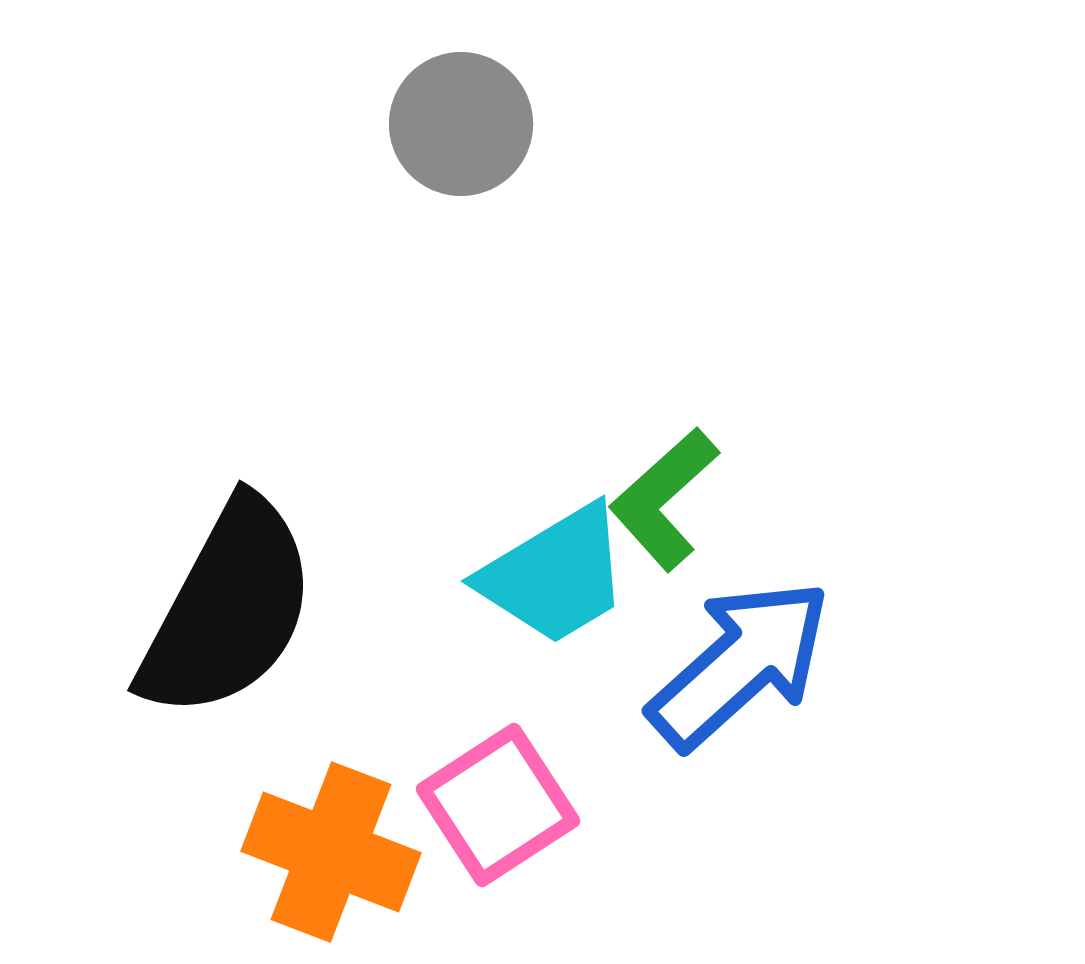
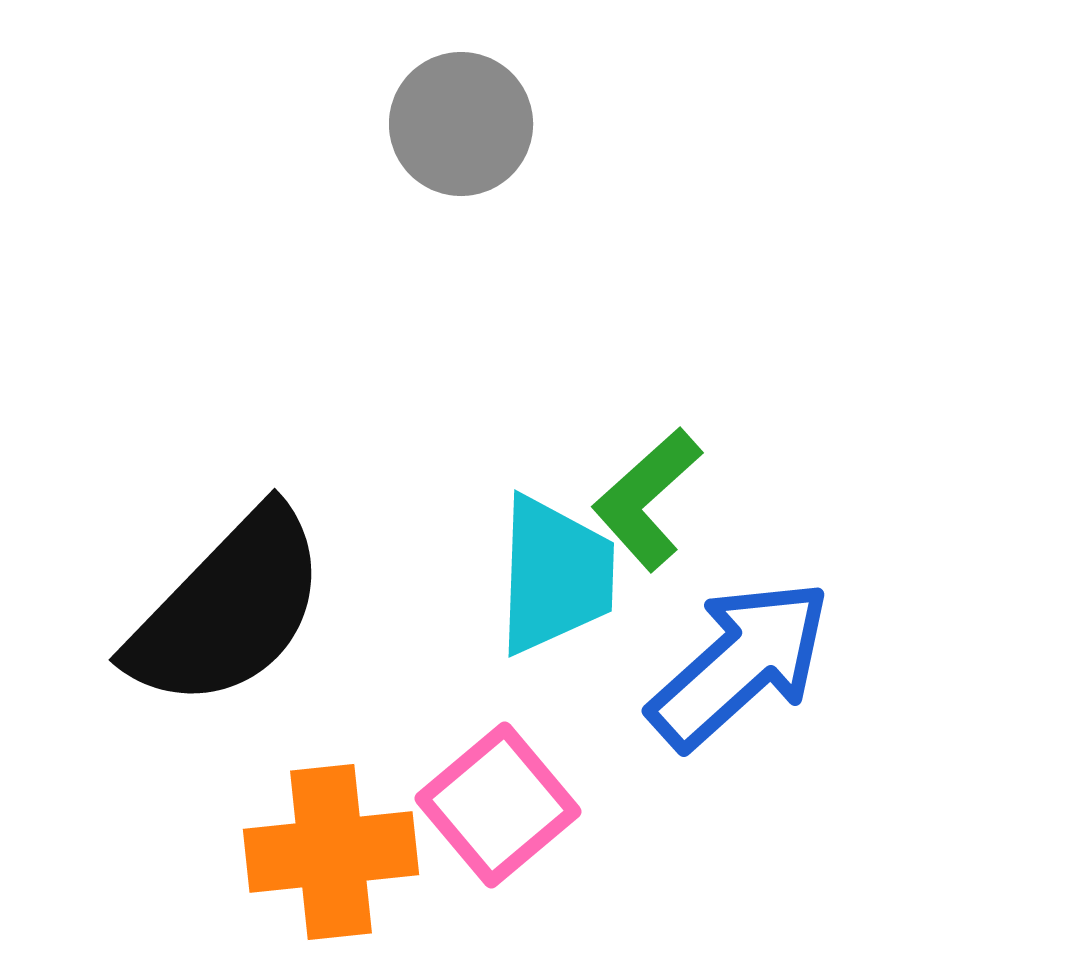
green L-shape: moved 17 px left
cyan trapezoid: rotated 57 degrees counterclockwise
black semicircle: rotated 16 degrees clockwise
pink square: rotated 7 degrees counterclockwise
orange cross: rotated 27 degrees counterclockwise
